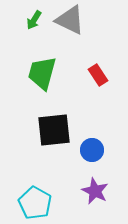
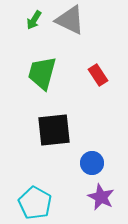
blue circle: moved 13 px down
purple star: moved 6 px right, 6 px down
